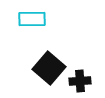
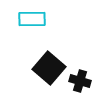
black cross: rotated 20 degrees clockwise
